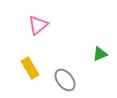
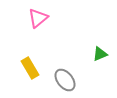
pink triangle: moved 7 px up
